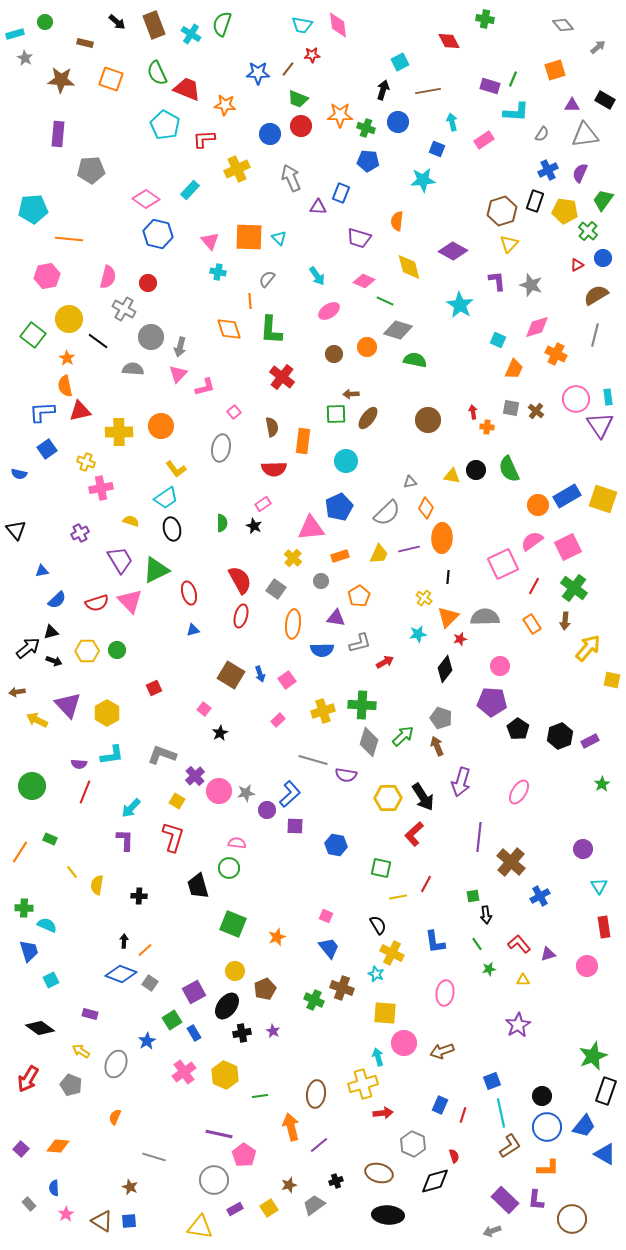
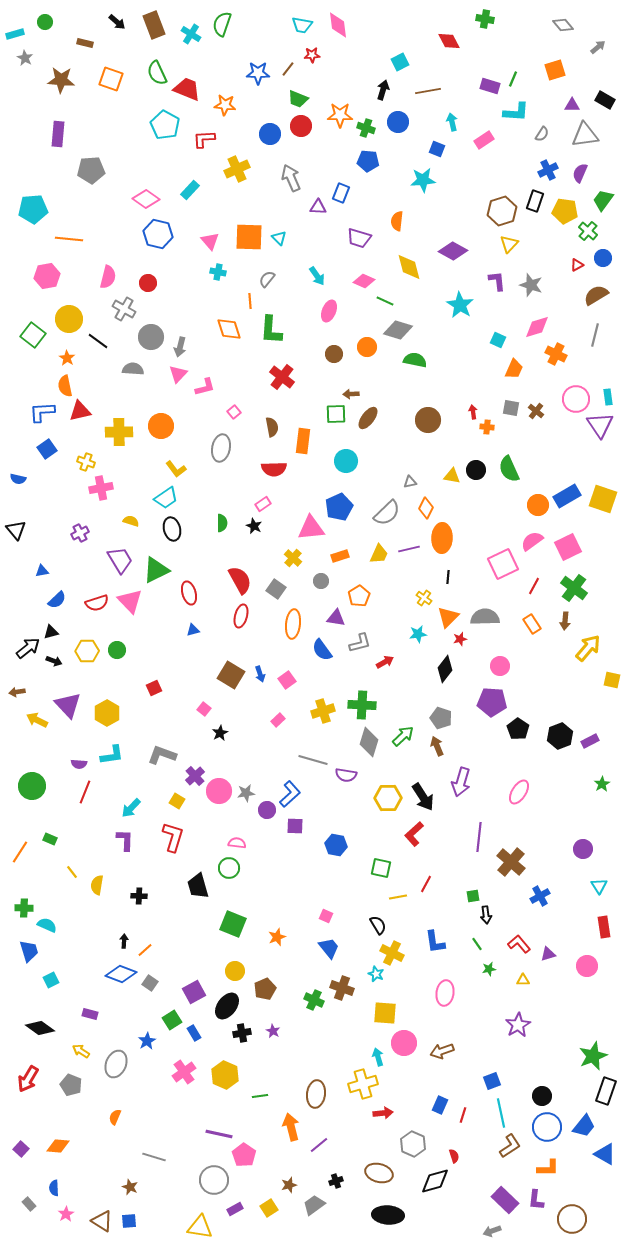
pink ellipse at (329, 311): rotated 35 degrees counterclockwise
blue semicircle at (19, 474): moved 1 px left, 5 px down
blue semicircle at (322, 650): rotated 55 degrees clockwise
